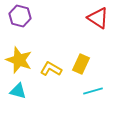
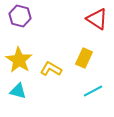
red triangle: moved 1 px left, 1 px down
yellow star: rotated 12 degrees clockwise
yellow rectangle: moved 3 px right, 6 px up
cyan line: rotated 12 degrees counterclockwise
